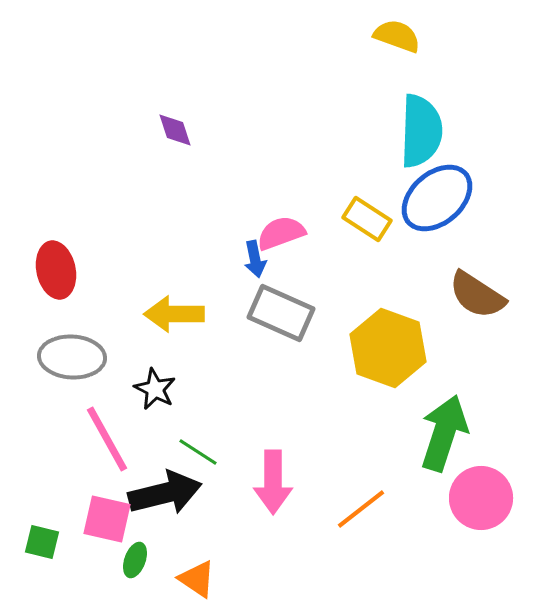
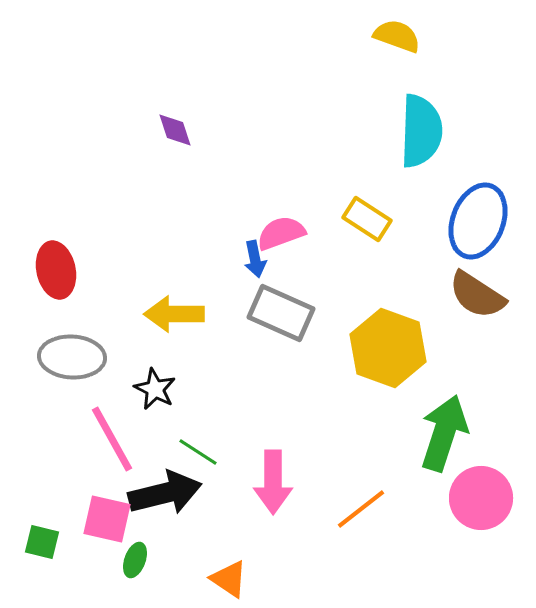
blue ellipse: moved 41 px right, 23 px down; rotated 28 degrees counterclockwise
pink line: moved 5 px right
orange triangle: moved 32 px right
